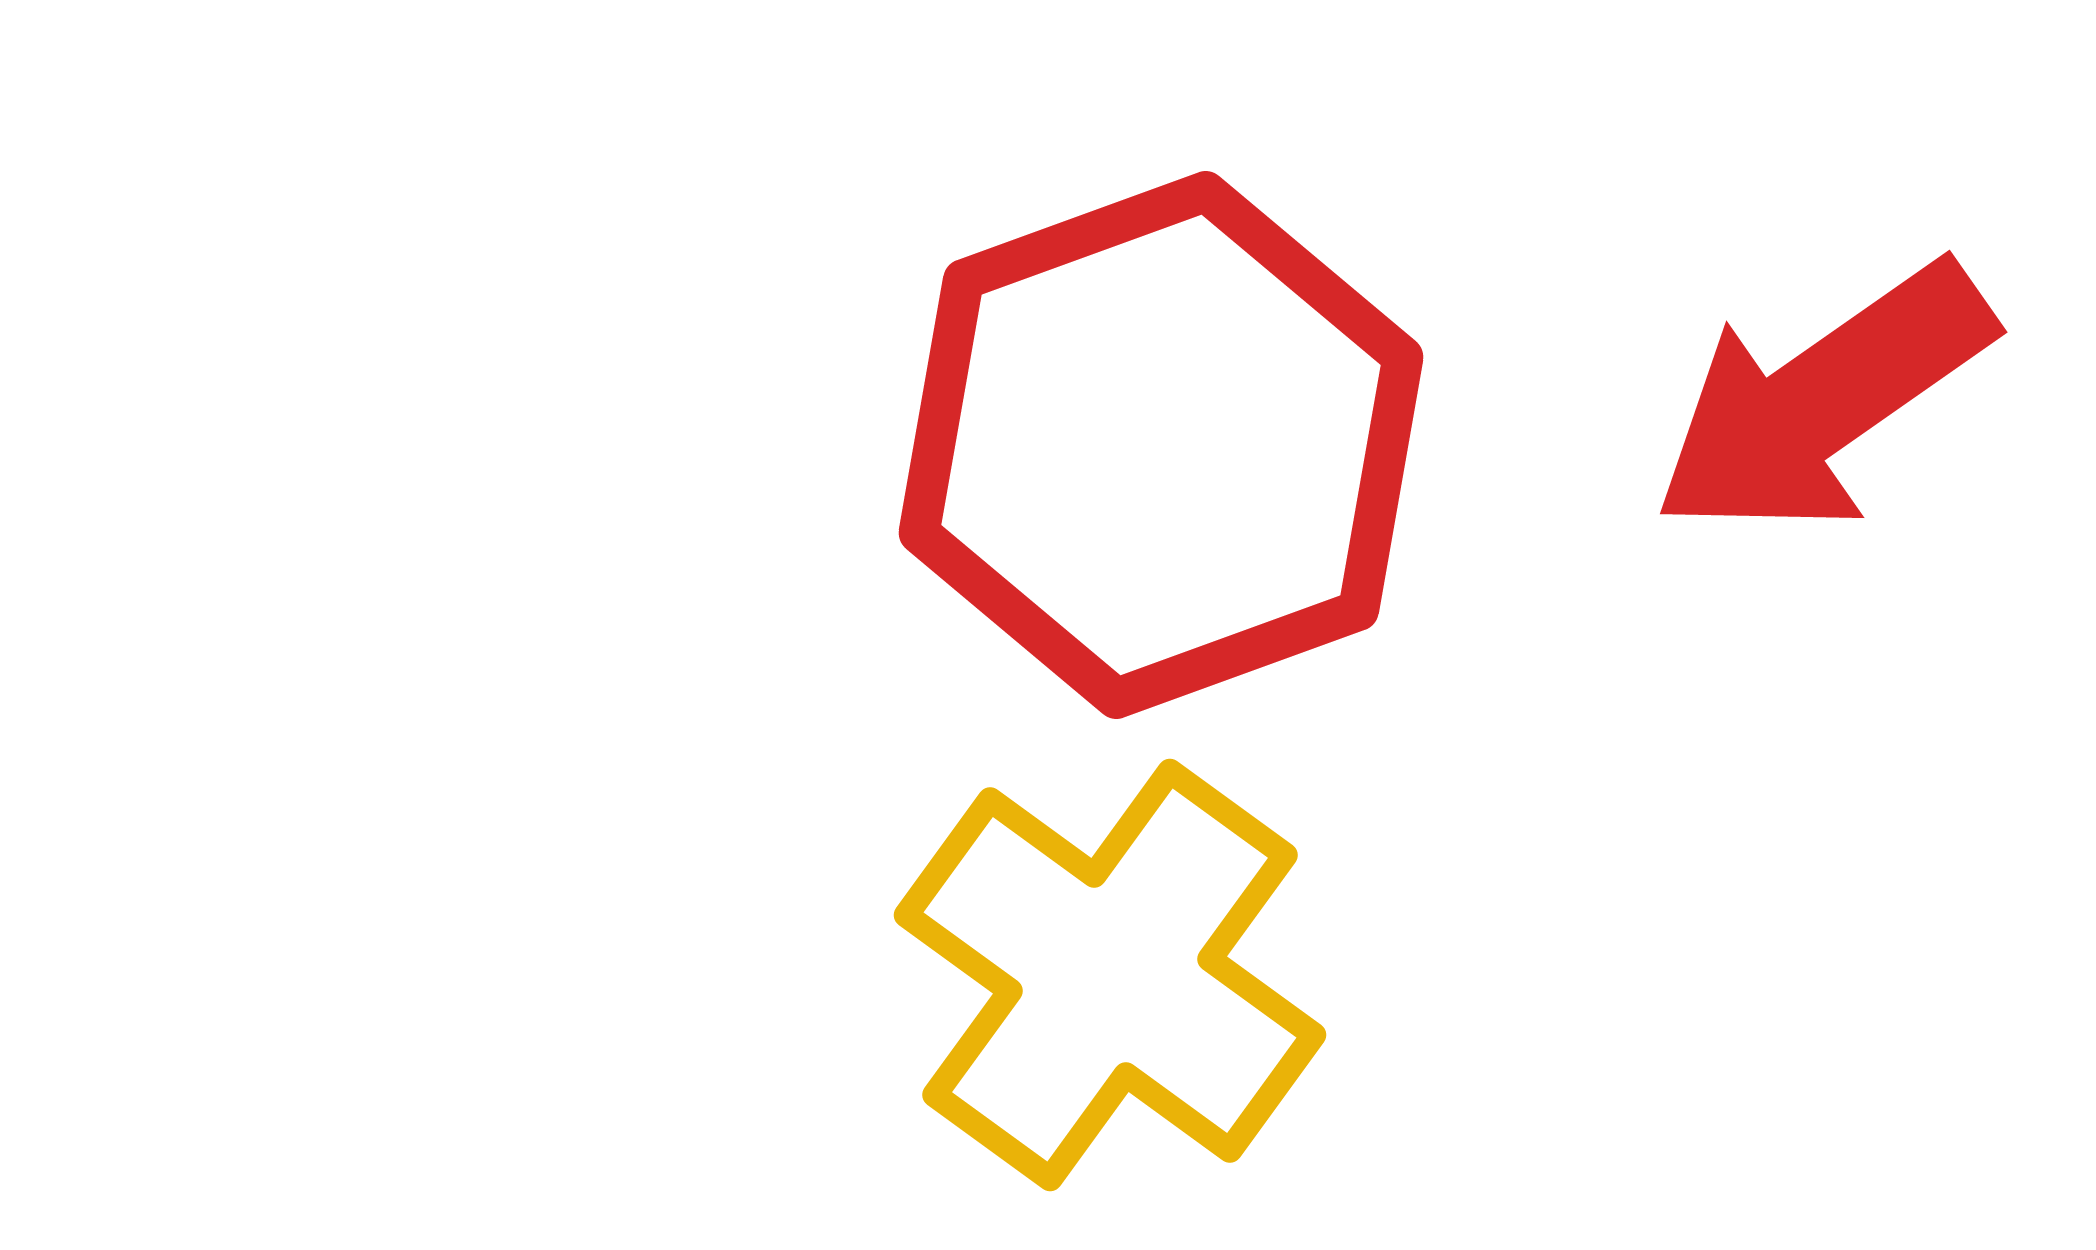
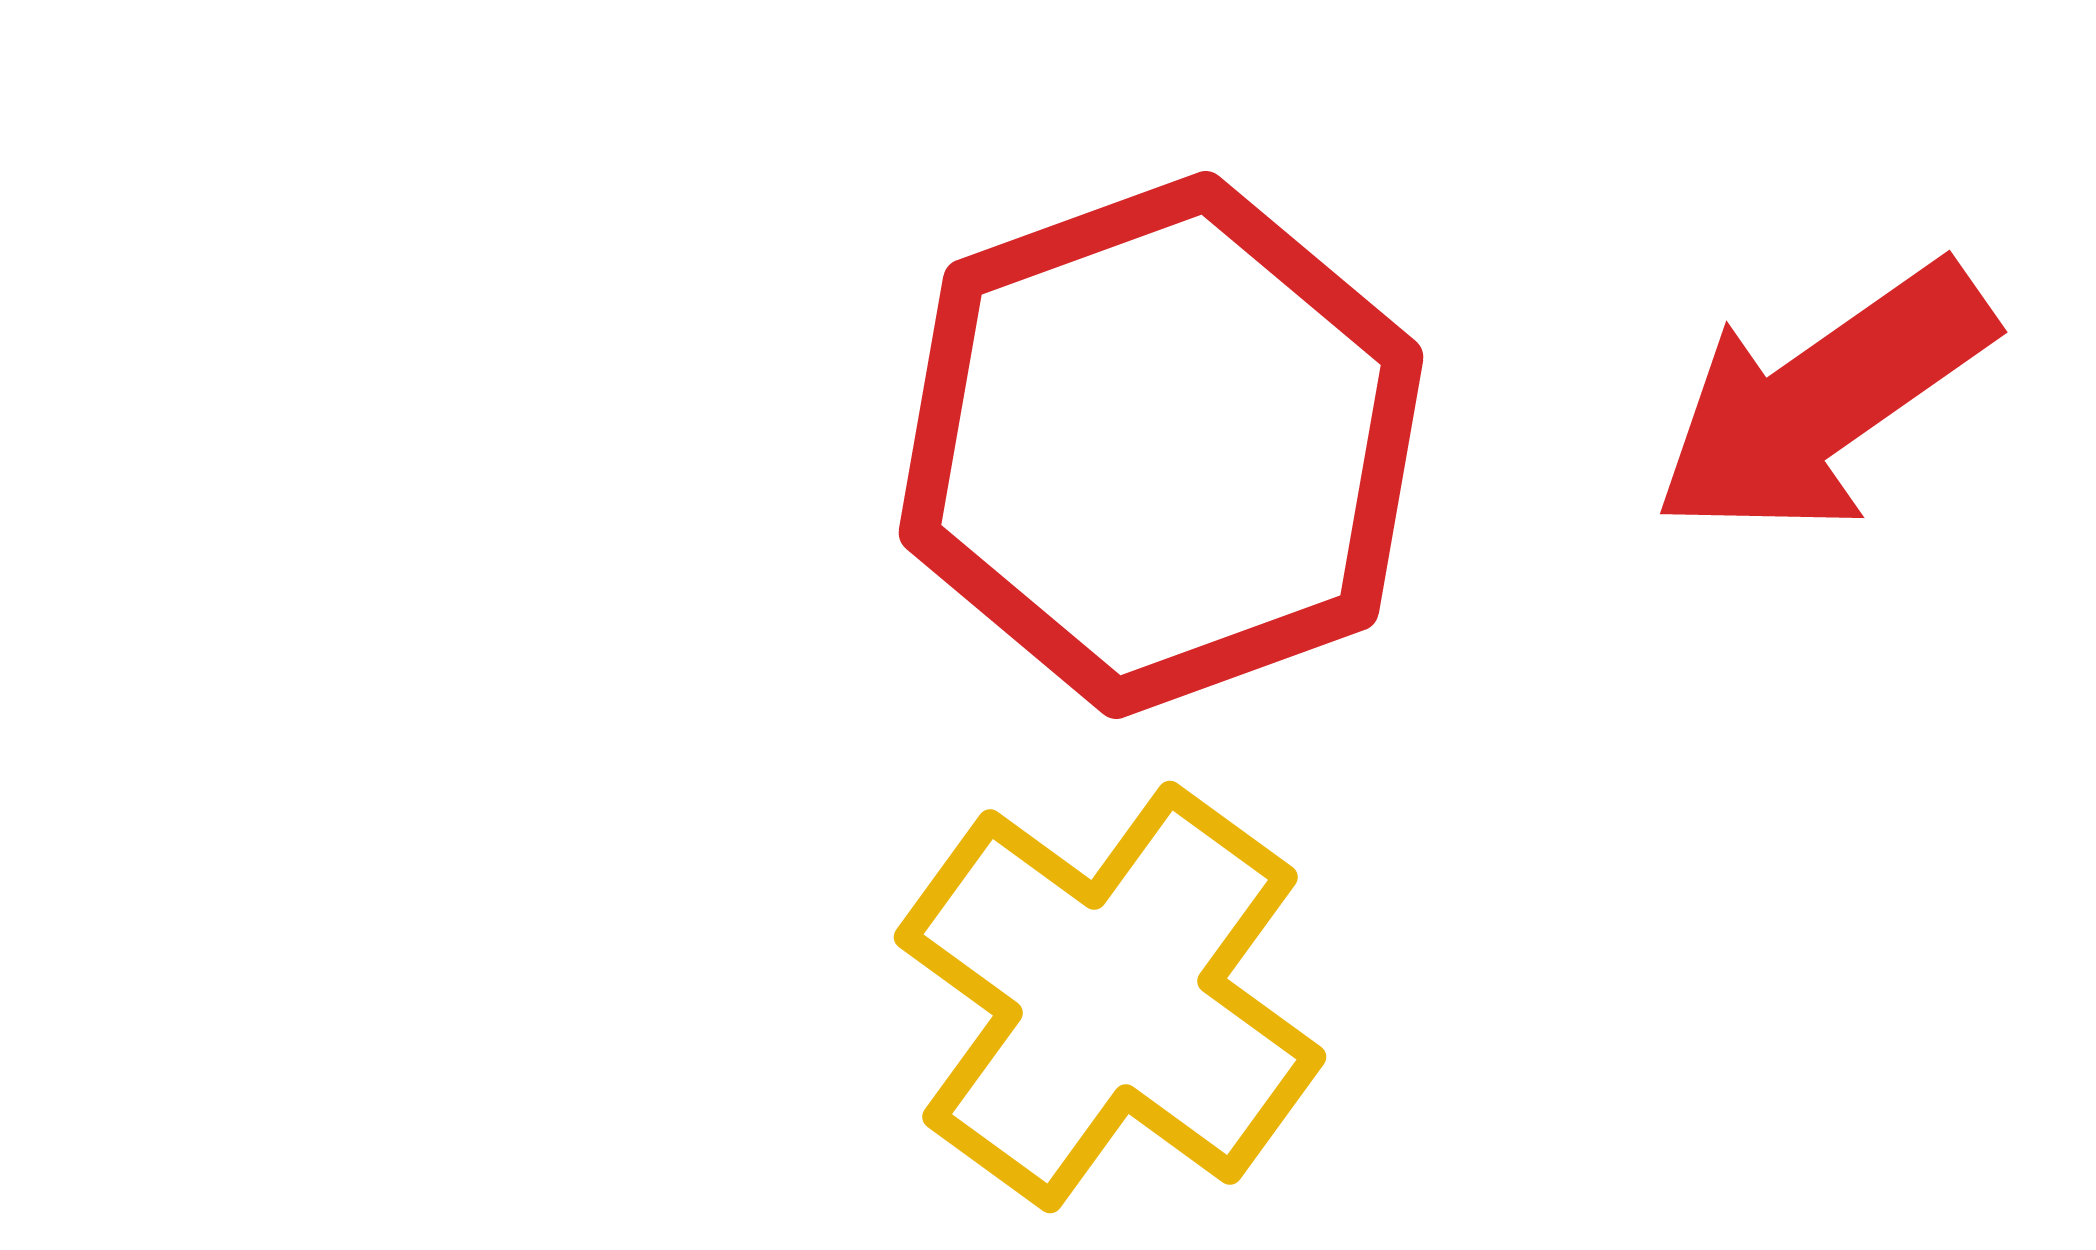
yellow cross: moved 22 px down
